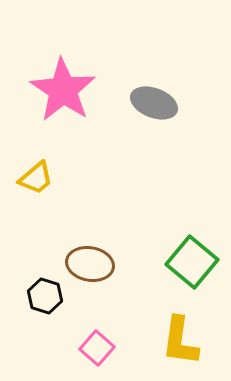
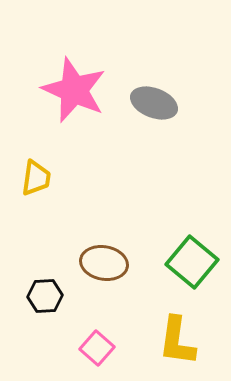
pink star: moved 11 px right; rotated 10 degrees counterclockwise
yellow trapezoid: rotated 42 degrees counterclockwise
brown ellipse: moved 14 px right, 1 px up
black hexagon: rotated 20 degrees counterclockwise
yellow L-shape: moved 3 px left
